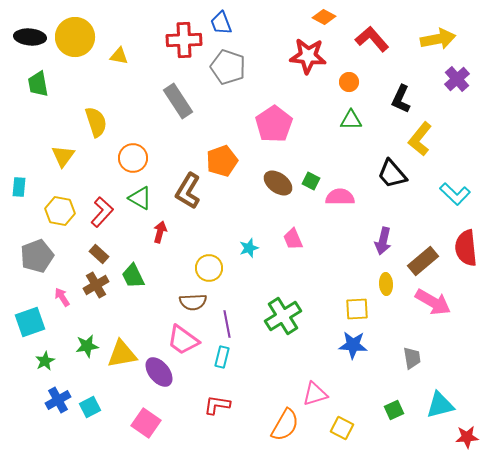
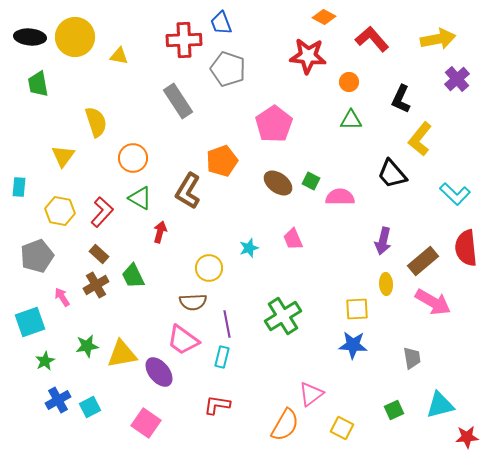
gray pentagon at (228, 67): moved 2 px down
pink triangle at (315, 394): moved 4 px left; rotated 20 degrees counterclockwise
